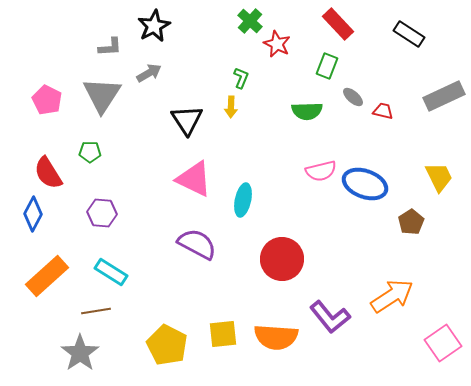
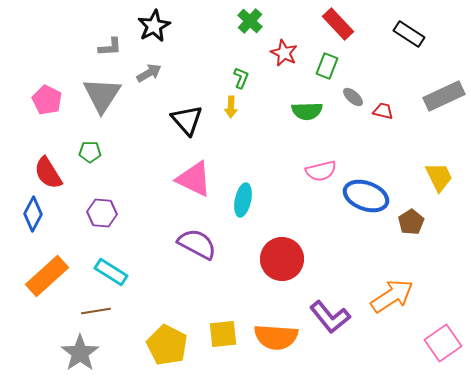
red star: moved 7 px right, 9 px down
black triangle: rotated 8 degrees counterclockwise
blue ellipse: moved 1 px right, 12 px down
